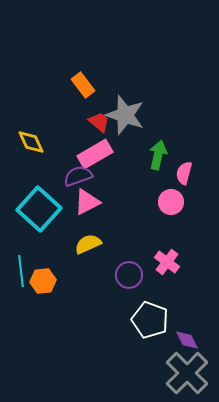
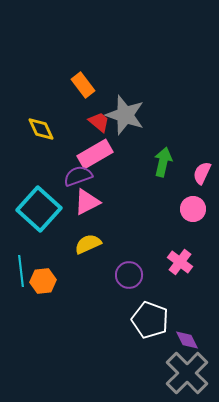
yellow diamond: moved 10 px right, 13 px up
green arrow: moved 5 px right, 7 px down
pink semicircle: moved 18 px right; rotated 10 degrees clockwise
pink circle: moved 22 px right, 7 px down
pink cross: moved 13 px right
